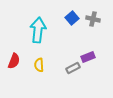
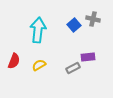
blue square: moved 2 px right, 7 px down
purple rectangle: rotated 16 degrees clockwise
yellow semicircle: rotated 64 degrees clockwise
